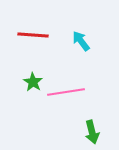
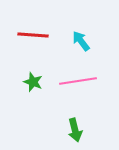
green star: rotated 12 degrees counterclockwise
pink line: moved 12 px right, 11 px up
green arrow: moved 17 px left, 2 px up
